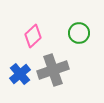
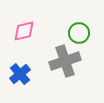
pink diamond: moved 9 px left, 5 px up; rotated 30 degrees clockwise
gray cross: moved 12 px right, 9 px up
